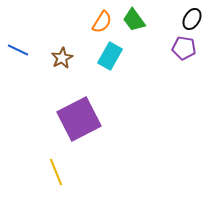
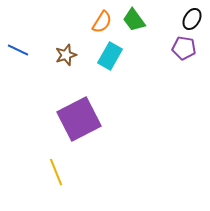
brown star: moved 4 px right, 3 px up; rotated 10 degrees clockwise
